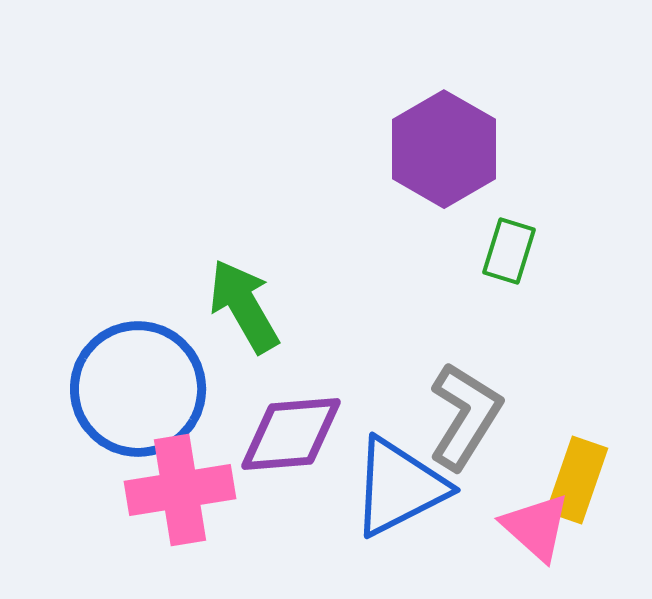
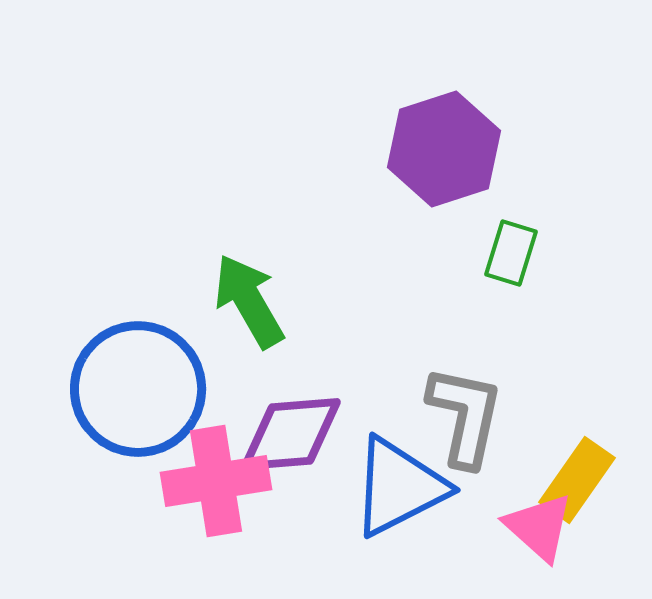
purple hexagon: rotated 12 degrees clockwise
green rectangle: moved 2 px right, 2 px down
green arrow: moved 5 px right, 5 px up
gray L-shape: rotated 20 degrees counterclockwise
yellow rectangle: rotated 16 degrees clockwise
pink cross: moved 36 px right, 9 px up
pink triangle: moved 3 px right
